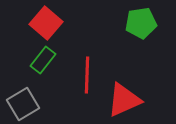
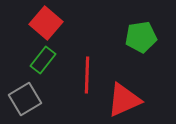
green pentagon: moved 14 px down
gray square: moved 2 px right, 5 px up
